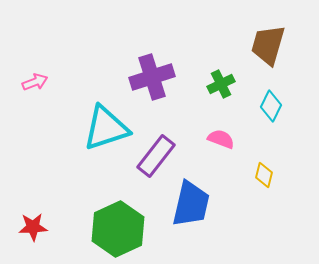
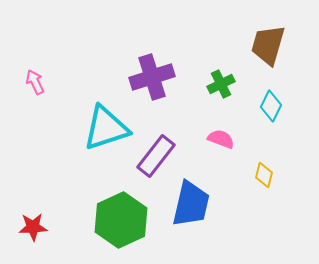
pink arrow: rotated 95 degrees counterclockwise
green hexagon: moved 3 px right, 9 px up
